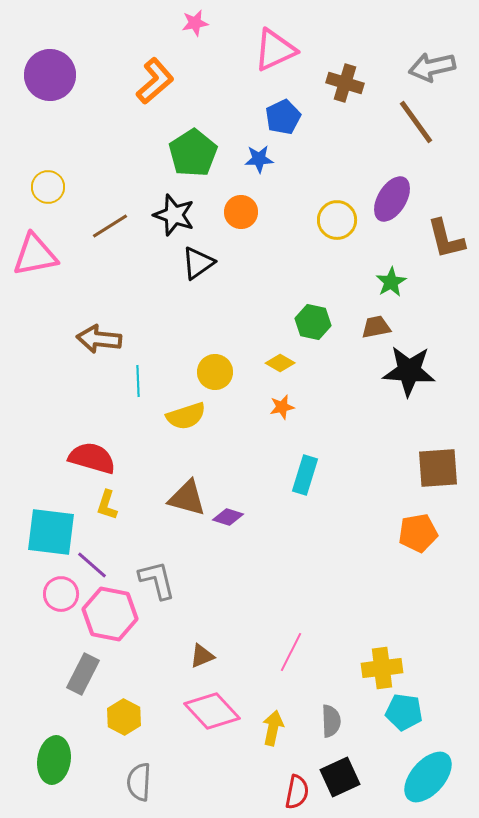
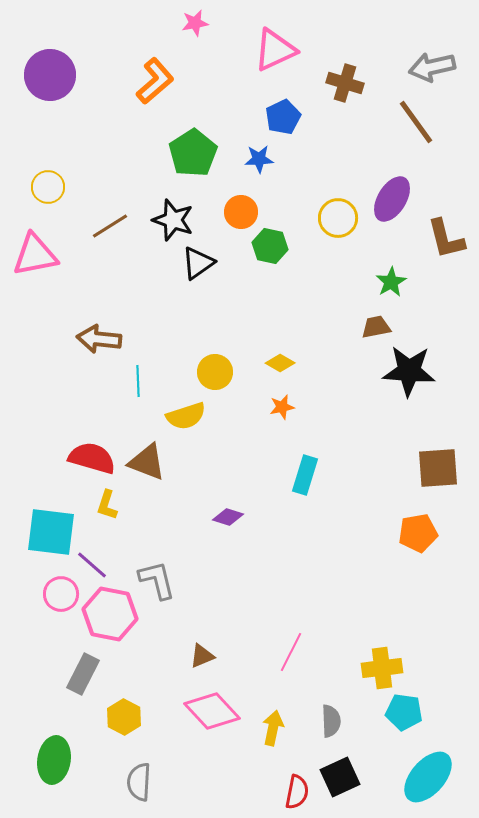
black star at (174, 215): moved 1 px left, 5 px down
yellow circle at (337, 220): moved 1 px right, 2 px up
green hexagon at (313, 322): moved 43 px left, 76 px up
brown triangle at (187, 498): moved 40 px left, 36 px up; rotated 6 degrees clockwise
